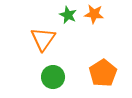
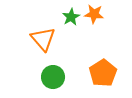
green star: moved 3 px right, 2 px down; rotated 18 degrees clockwise
orange triangle: rotated 16 degrees counterclockwise
